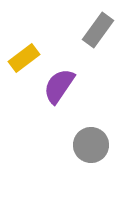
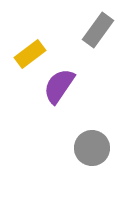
yellow rectangle: moved 6 px right, 4 px up
gray circle: moved 1 px right, 3 px down
